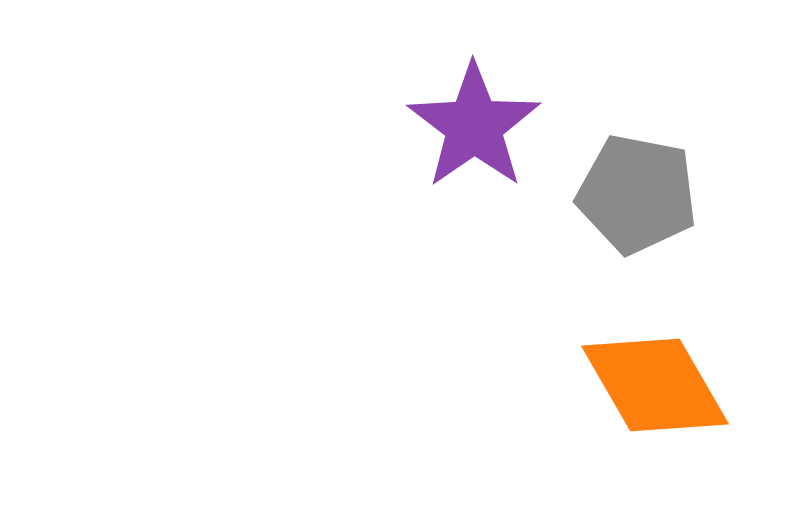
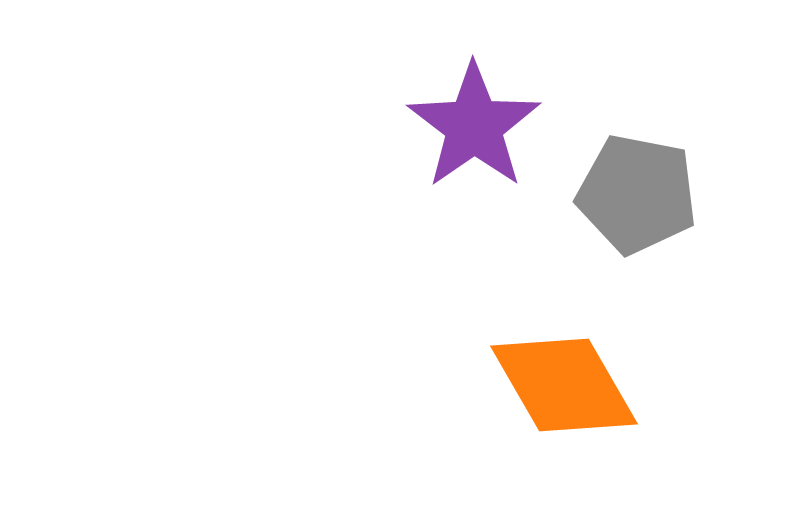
orange diamond: moved 91 px left
